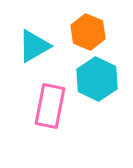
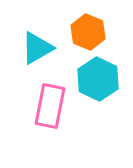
cyan triangle: moved 3 px right, 2 px down
cyan hexagon: moved 1 px right
